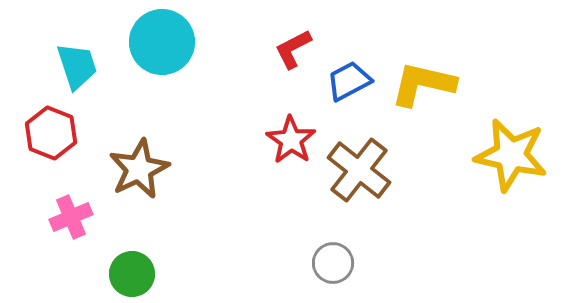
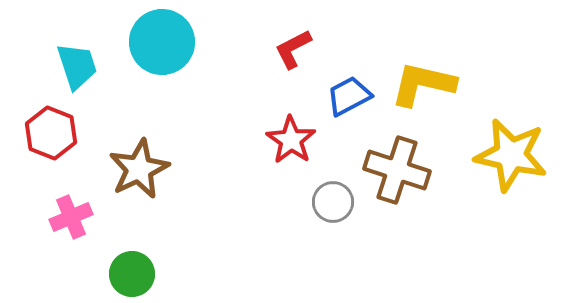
blue trapezoid: moved 15 px down
brown cross: moved 38 px right; rotated 20 degrees counterclockwise
gray circle: moved 61 px up
